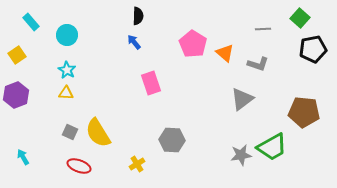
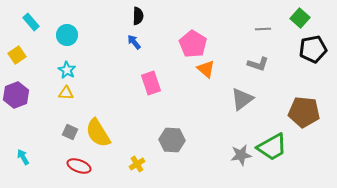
orange triangle: moved 19 px left, 16 px down
